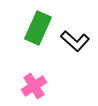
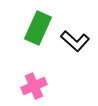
pink cross: rotated 10 degrees clockwise
